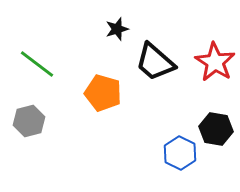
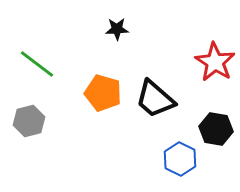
black star: rotated 15 degrees clockwise
black trapezoid: moved 37 px down
blue hexagon: moved 6 px down
